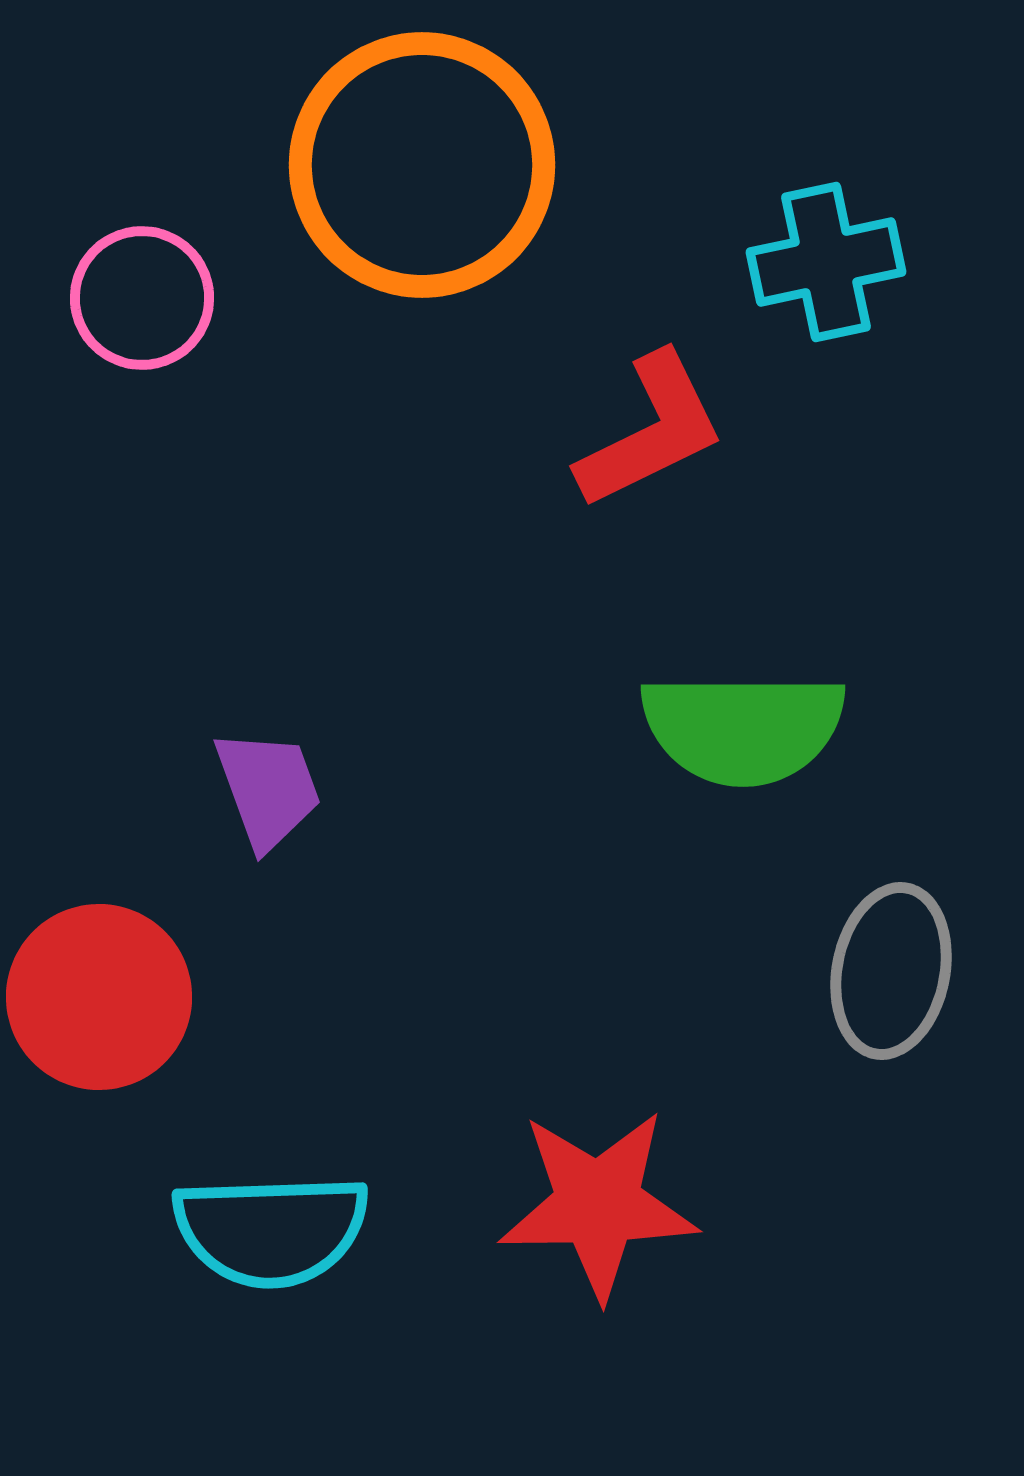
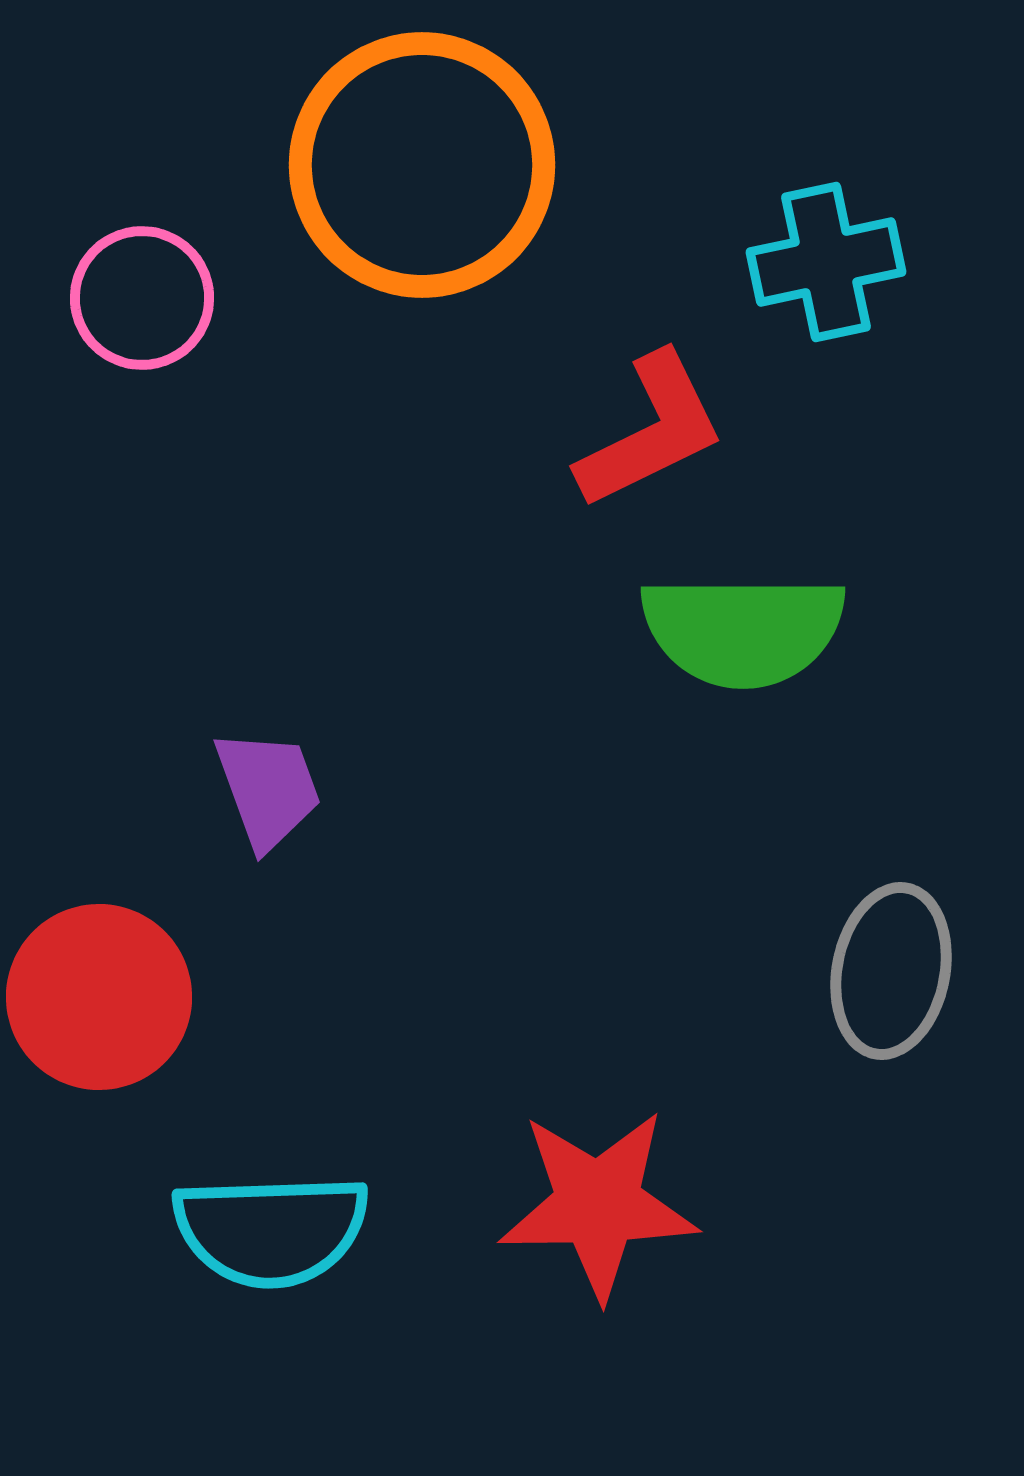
green semicircle: moved 98 px up
